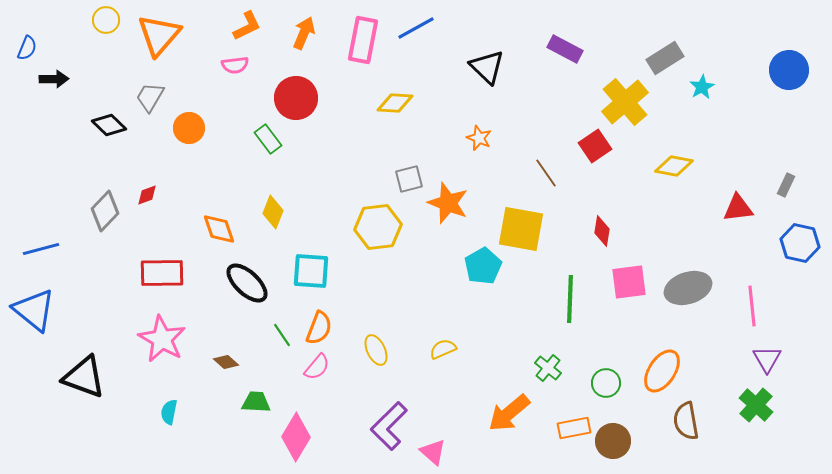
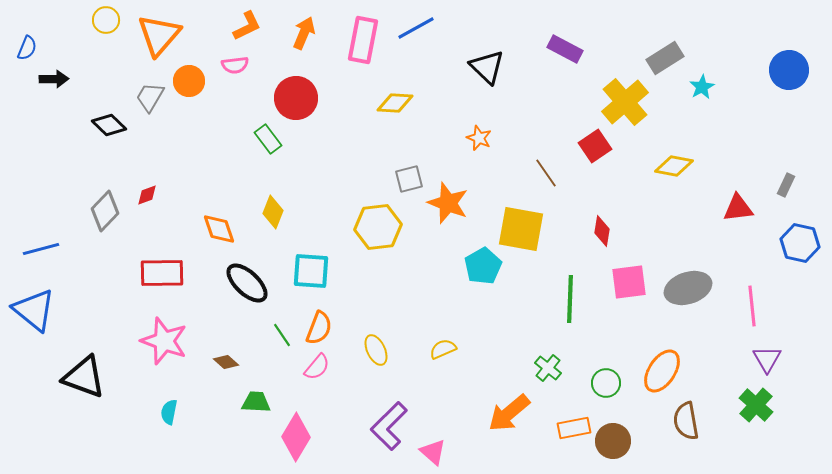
orange circle at (189, 128): moved 47 px up
pink star at (162, 339): moved 2 px right, 2 px down; rotated 9 degrees counterclockwise
